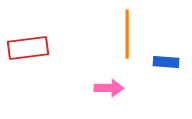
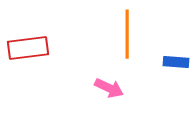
blue rectangle: moved 10 px right
pink arrow: rotated 24 degrees clockwise
